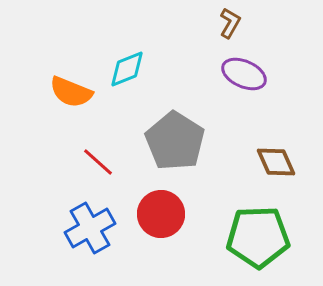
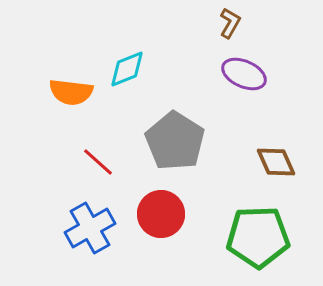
orange semicircle: rotated 15 degrees counterclockwise
